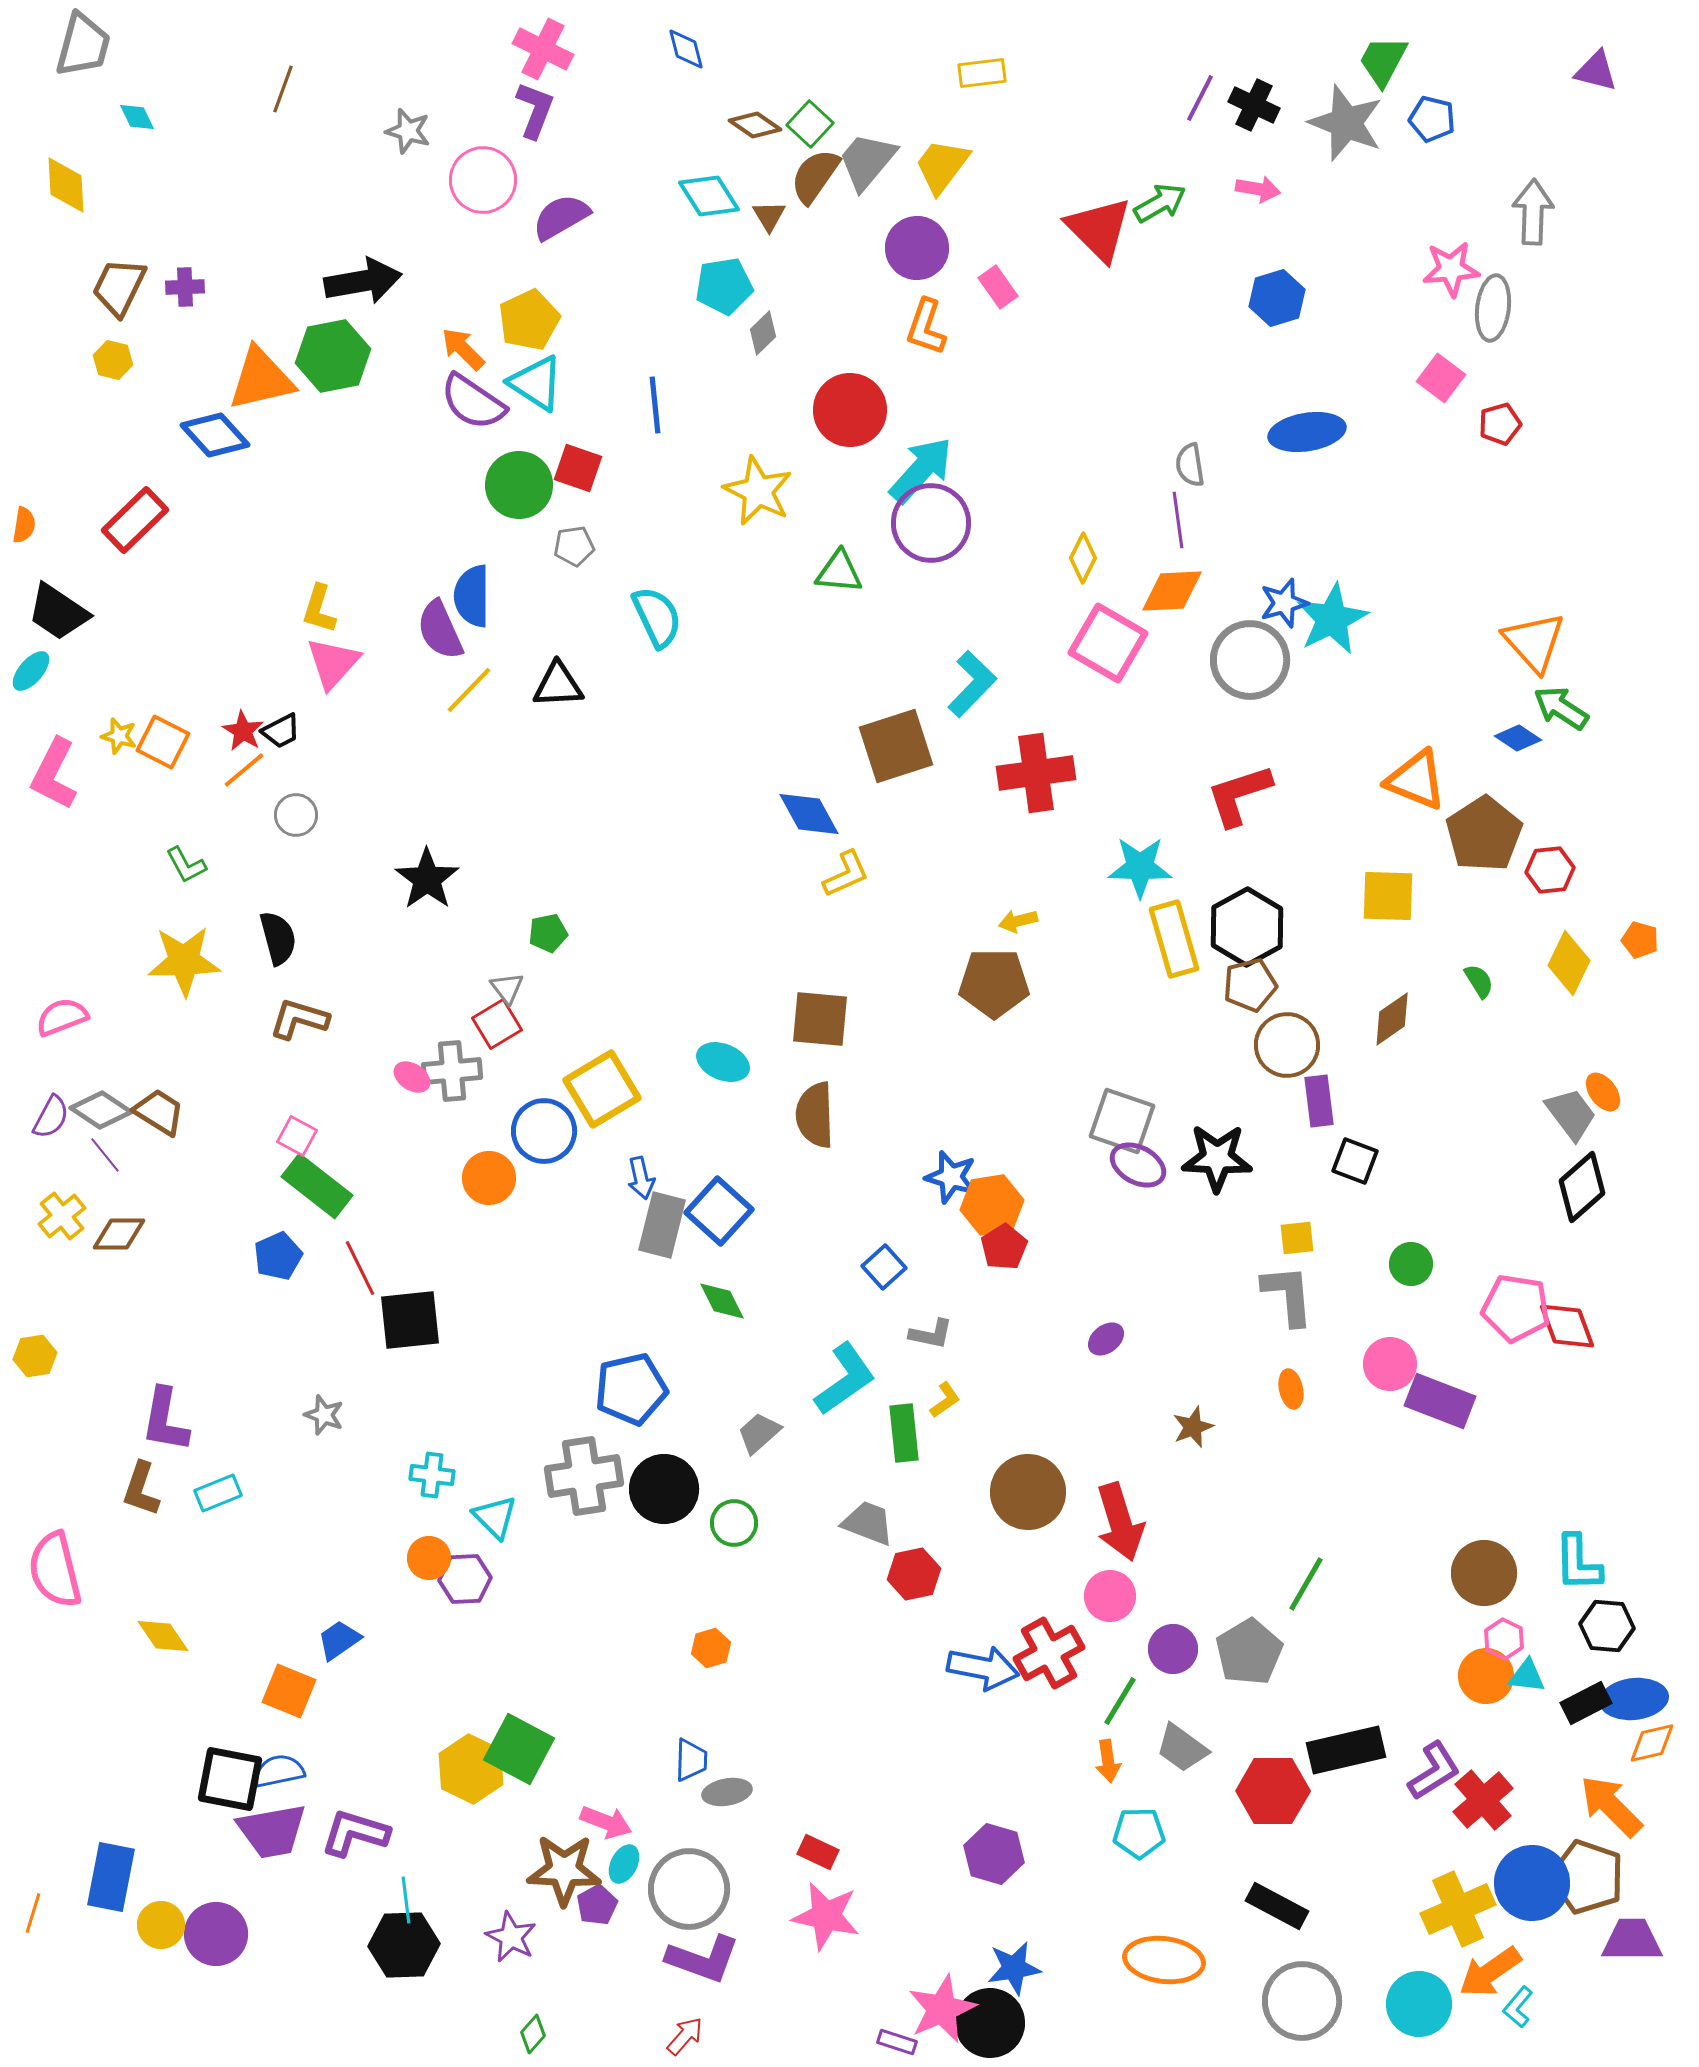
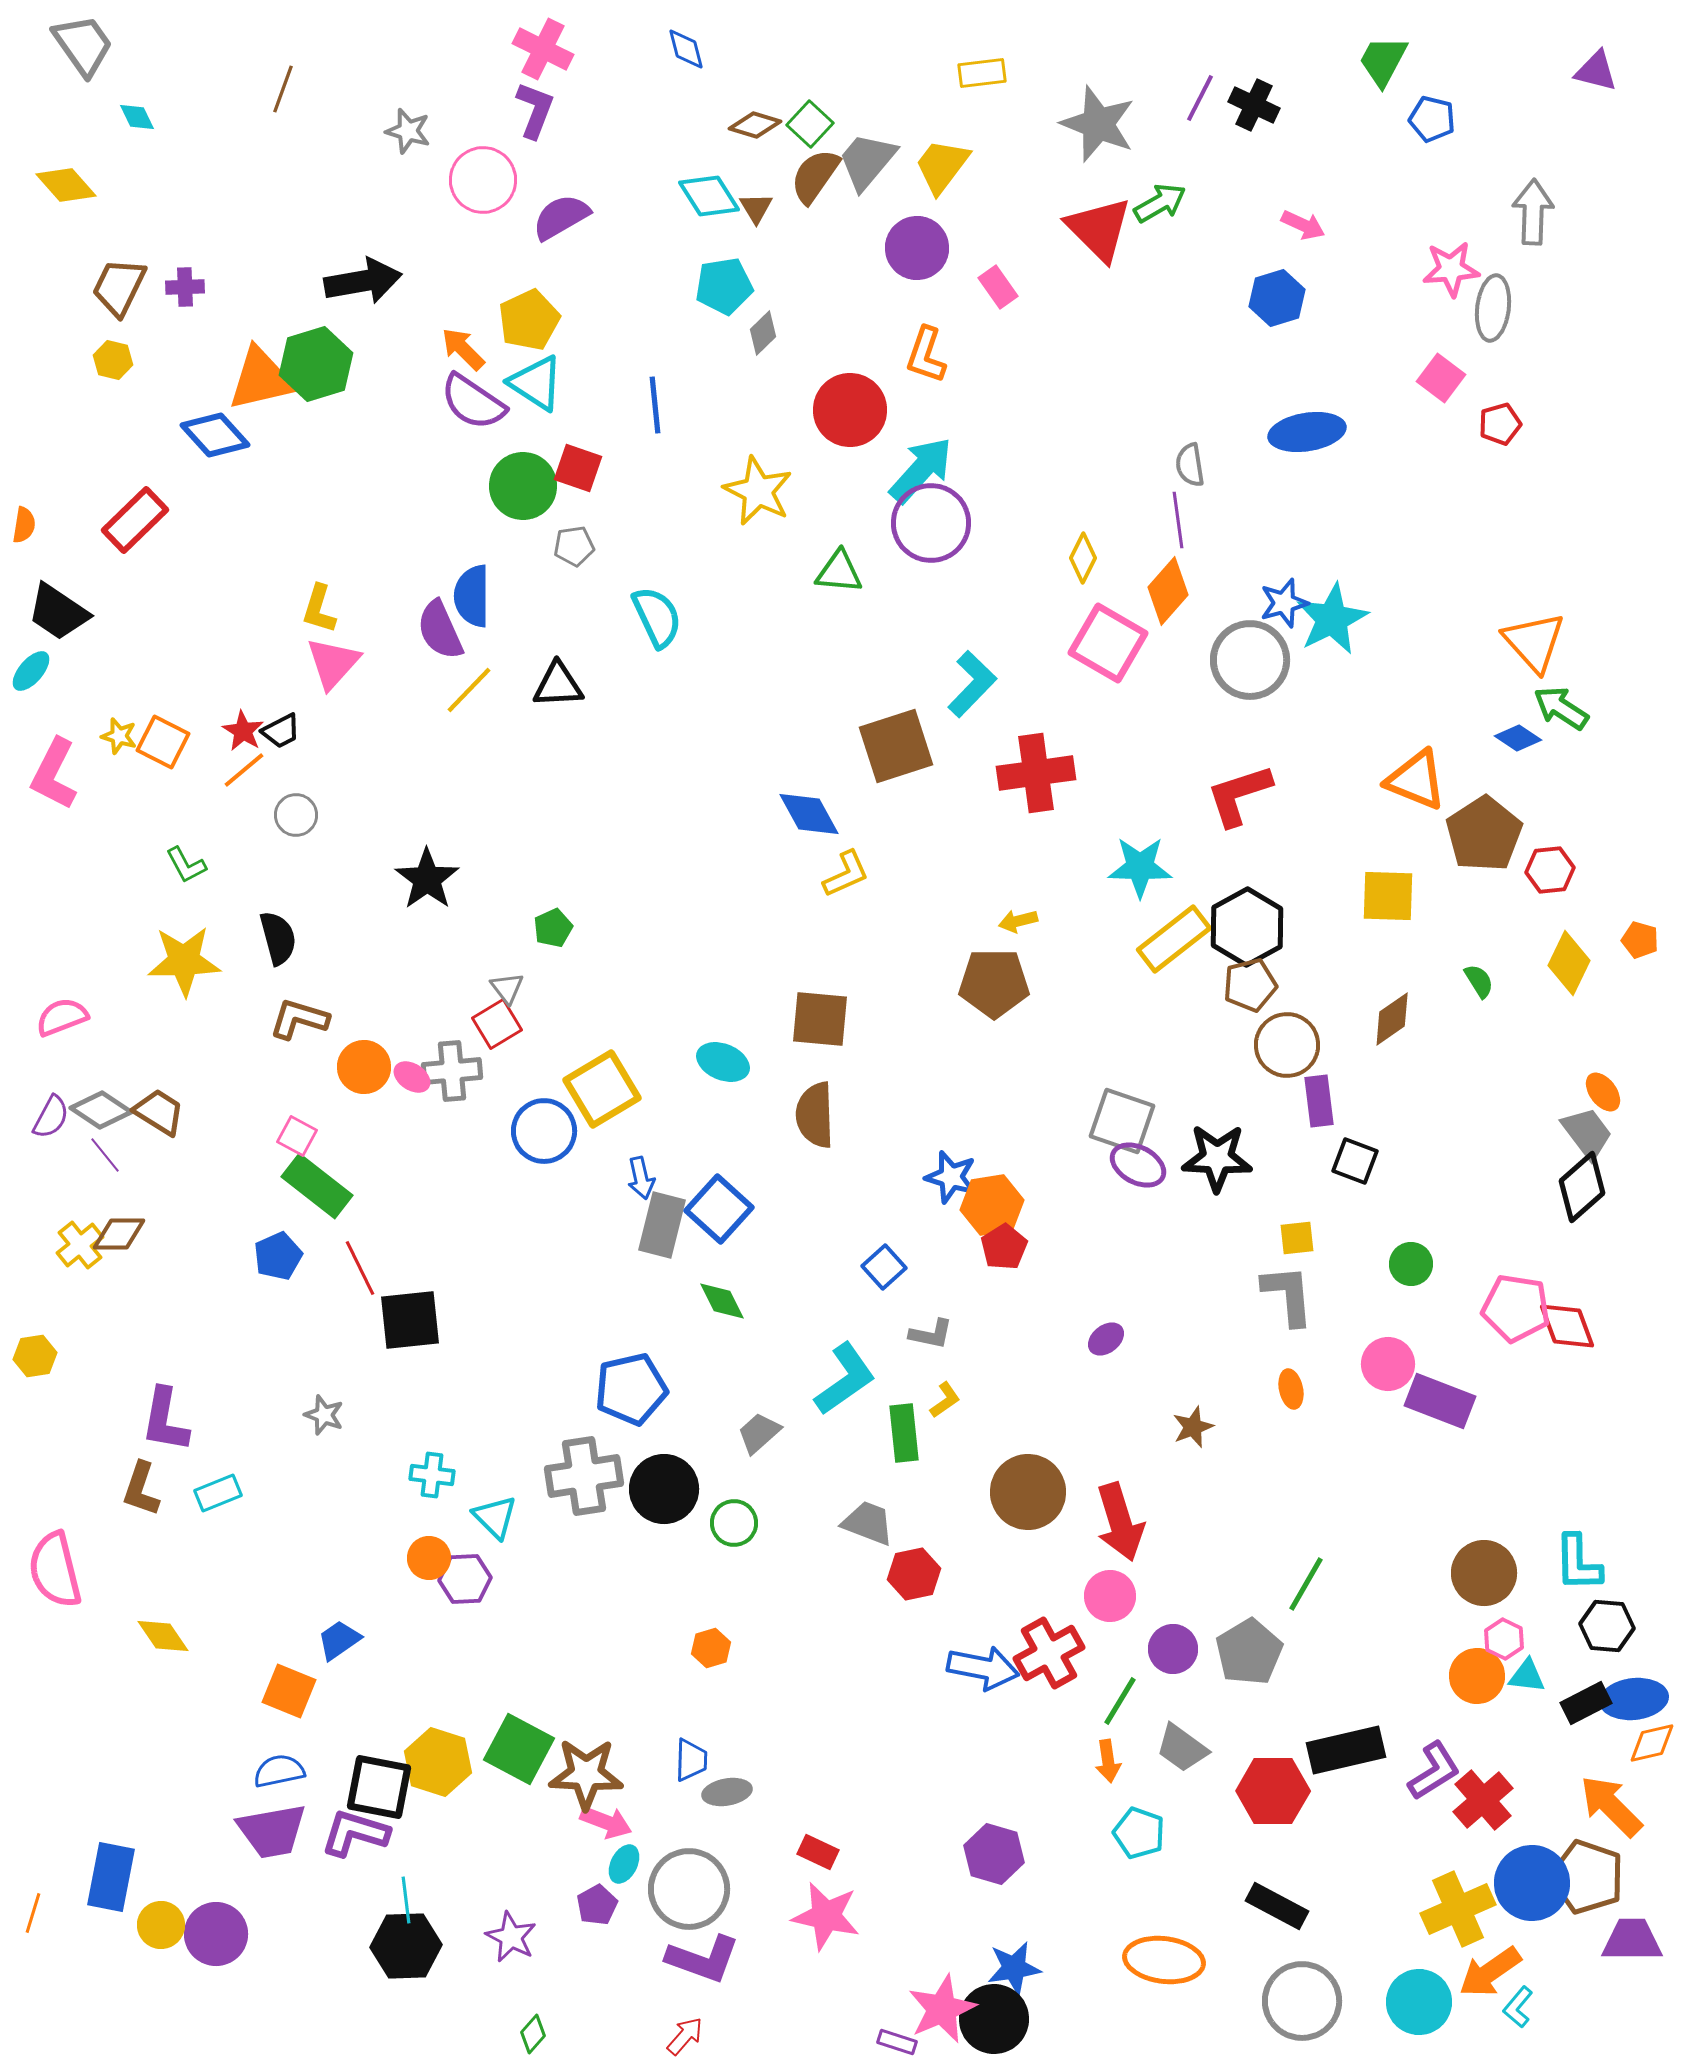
gray trapezoid at (83, 45): rotated 50 degrees counterclockwise
gray star at (1346, 123): moved 248 px left, 1 px down
brown diamond at (755, 125): rotated 18 degrees counterclockwise
yellow diamond at (66, 185): rotated 38 degrees counterclockwise
pink arrow at (1258, 189): moved 45 px right, 36 px down; rotated 15 degrees clockwise
brown triangle at (769, 216): moved 13 px left, 8 px up
orange L-shape at (926, 327): moved 28 px down
green hexagon at (333, 356): moved 17 px left, 8 px down; rotated 6 degrees counterclockwise
green circle at (519, 485): moved 4 px right, 1 px down
orange diamond at (1172, 591): moved 4 px left; rotated 46 degrees counterclockwise
green pentagon at (548, 933): moved 5 px right, 5 px up; rotated 12 degrees counterclockwise
yellow rectangle at (1174, 939): rotated 68 degrees clockwise
gray trapezoid at (1571, 1114): moved 16 px right, 19 px down
orange circle at (489, 1178): moved 125 px left, 111 px up
blue square at (719, 1211): moved 2 px up
yellow cross at (62, 1216): moved 18 px right, 29 px down
pink circle at (1390, 1364): moved 2 px left
orange circle at (1486, 1676): moved 9 px left
yellow hexagon at (471, 1769): moved 33 px left, 7 px up; rotated 8 degrees counterclockwise
black square at (230, 1779): moved 149 px right, 8 px down
cyan pentagon at (1139, 1833): rotated 21 degrees clockwise
brown star at (564, 1870): moved 22 px right, 96 px up
black hexagon at (404, 1945): moved 2 px right, 1 px down
cyan circle at (1419, 2004): moved 2 px up
black circle at (990, 2023): moved 4 px right, 4 px up
